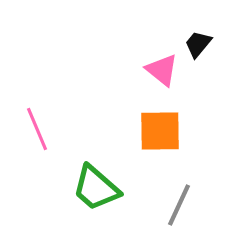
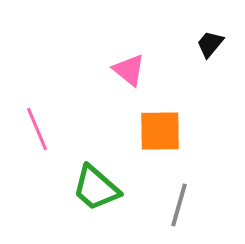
black trapezoid: moved 12 px right
pink triangle: moved 33 px left
gray line: rotated 9 degrees counterclockwise
